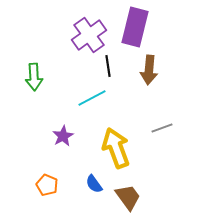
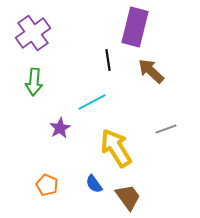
purple cross: moved 56 px left, 2 px up
black line: moved 6 px up
brown arrow: moved 2 px right, 1 px down; rotated 128 degrees clockwise
green arrow: moved 5 px down; rotated 8 degrees clockwise
cyan line: moved 4 px down
gray line: moved 4 px right, 1 px down
purple star: moved 3 px left, 8 px up
yellow arrow: rotated 12 degrees counterclockwise
